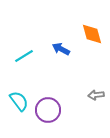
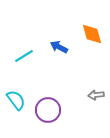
blue arrow: moved 2 px left, 2 px up
cyan semicircle: moved 3 px left, 1 px up
